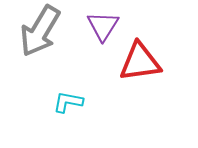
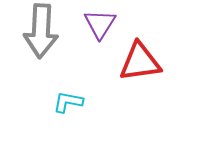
purple triangle: moved 3 px left, 2 px up
gray arrow: moved 1 px right; rotated 28 degrees counterclockwise
